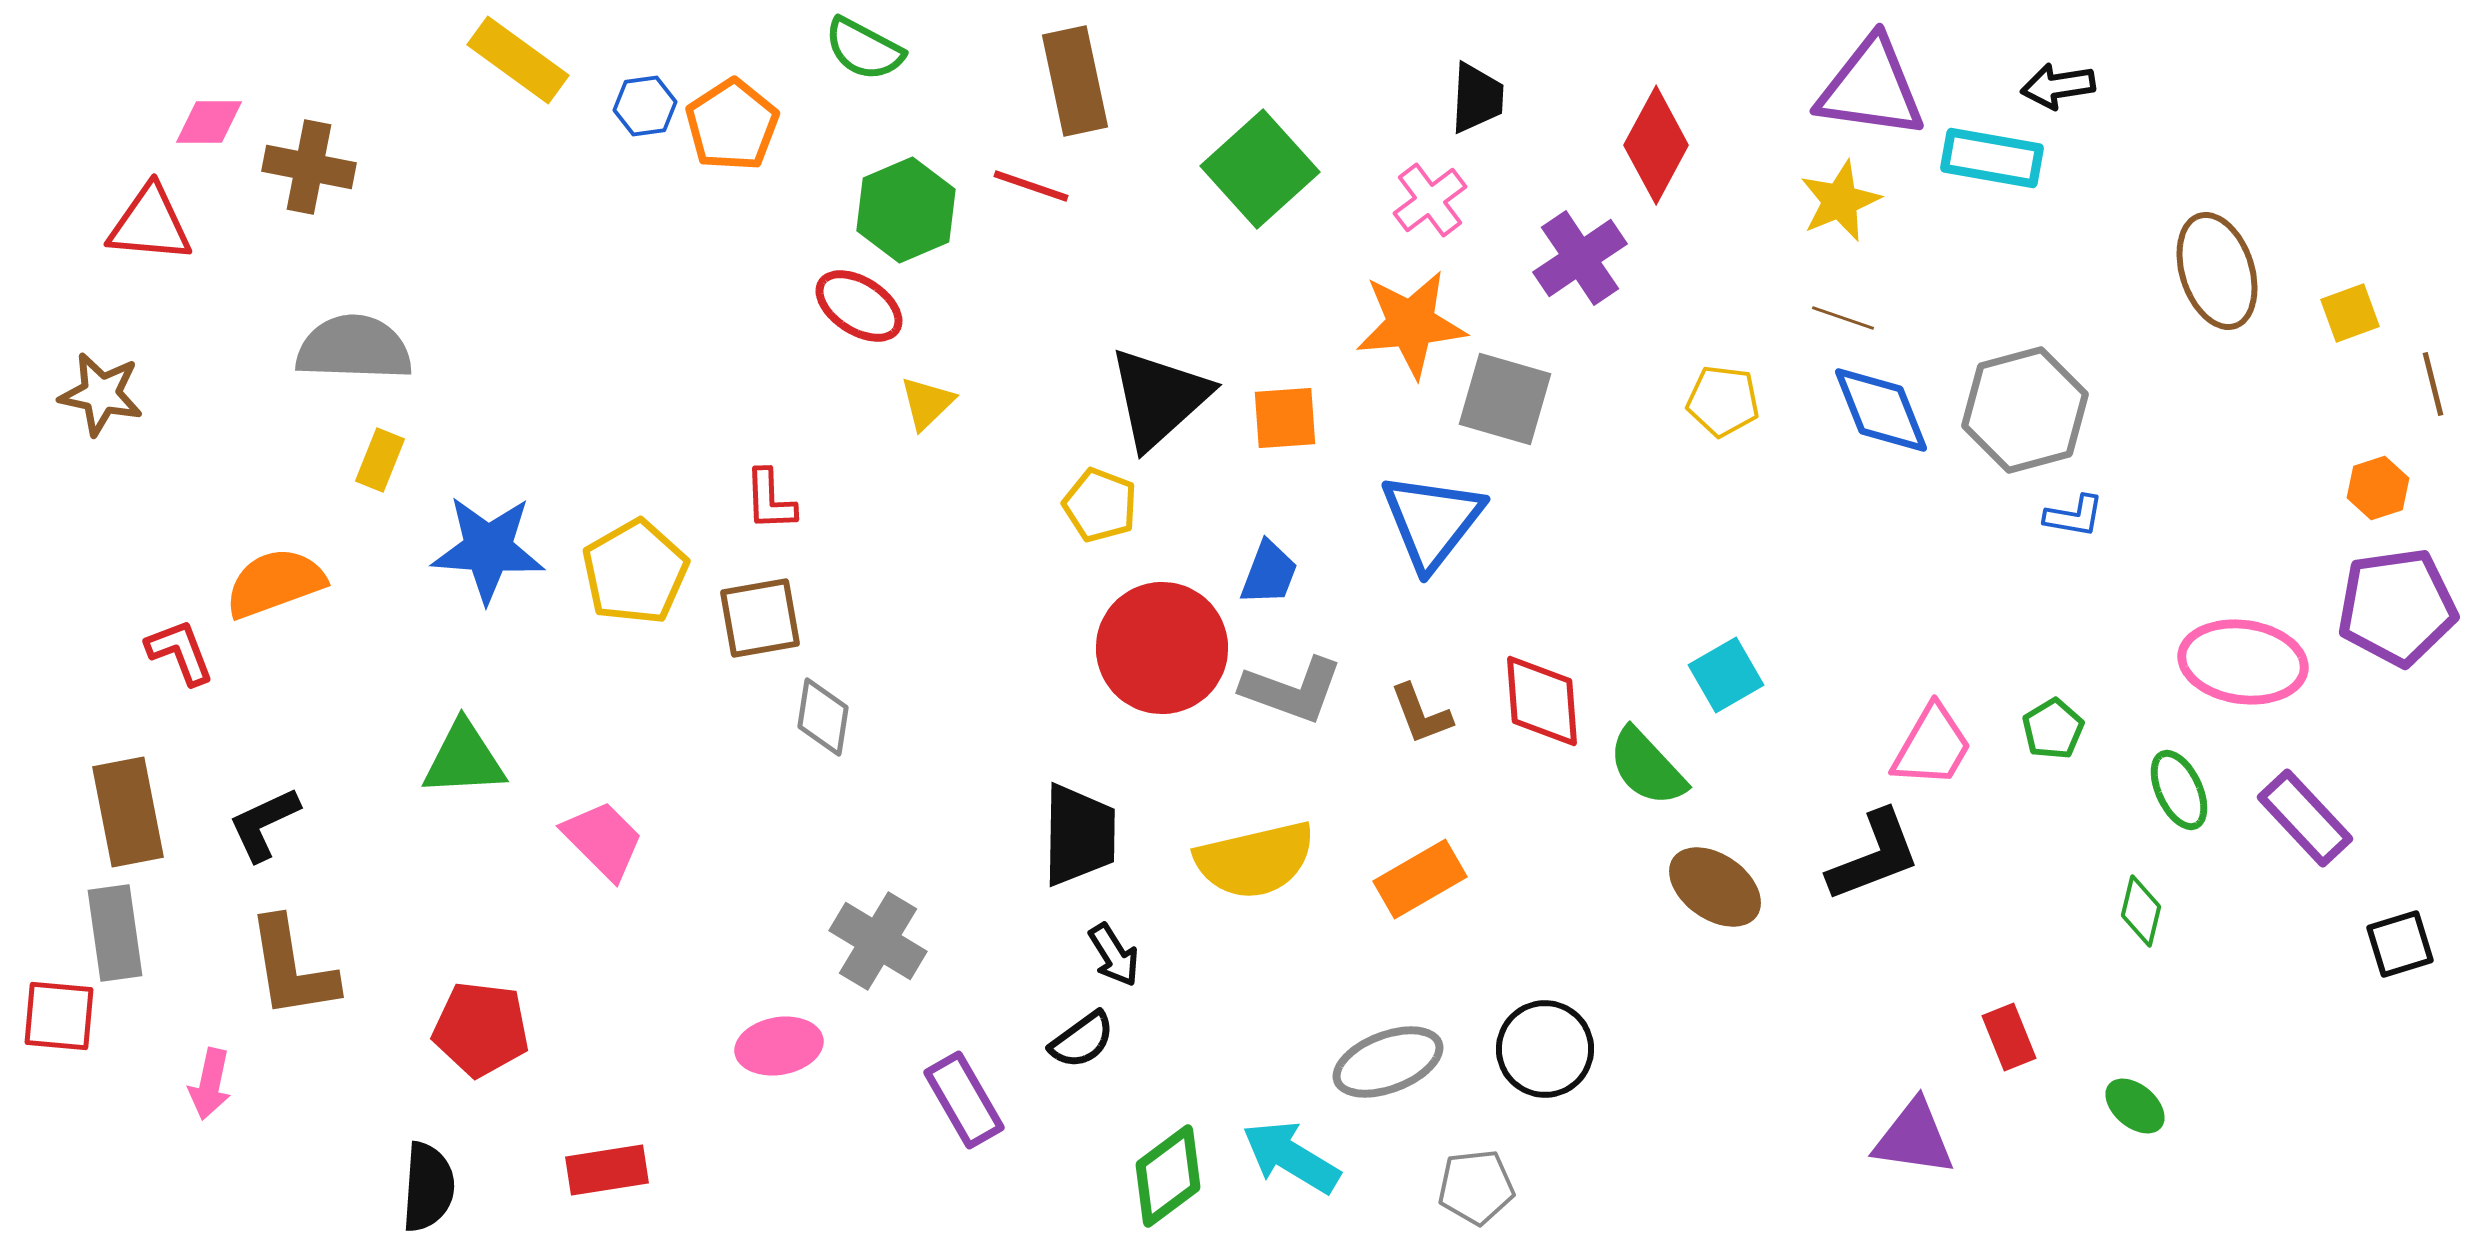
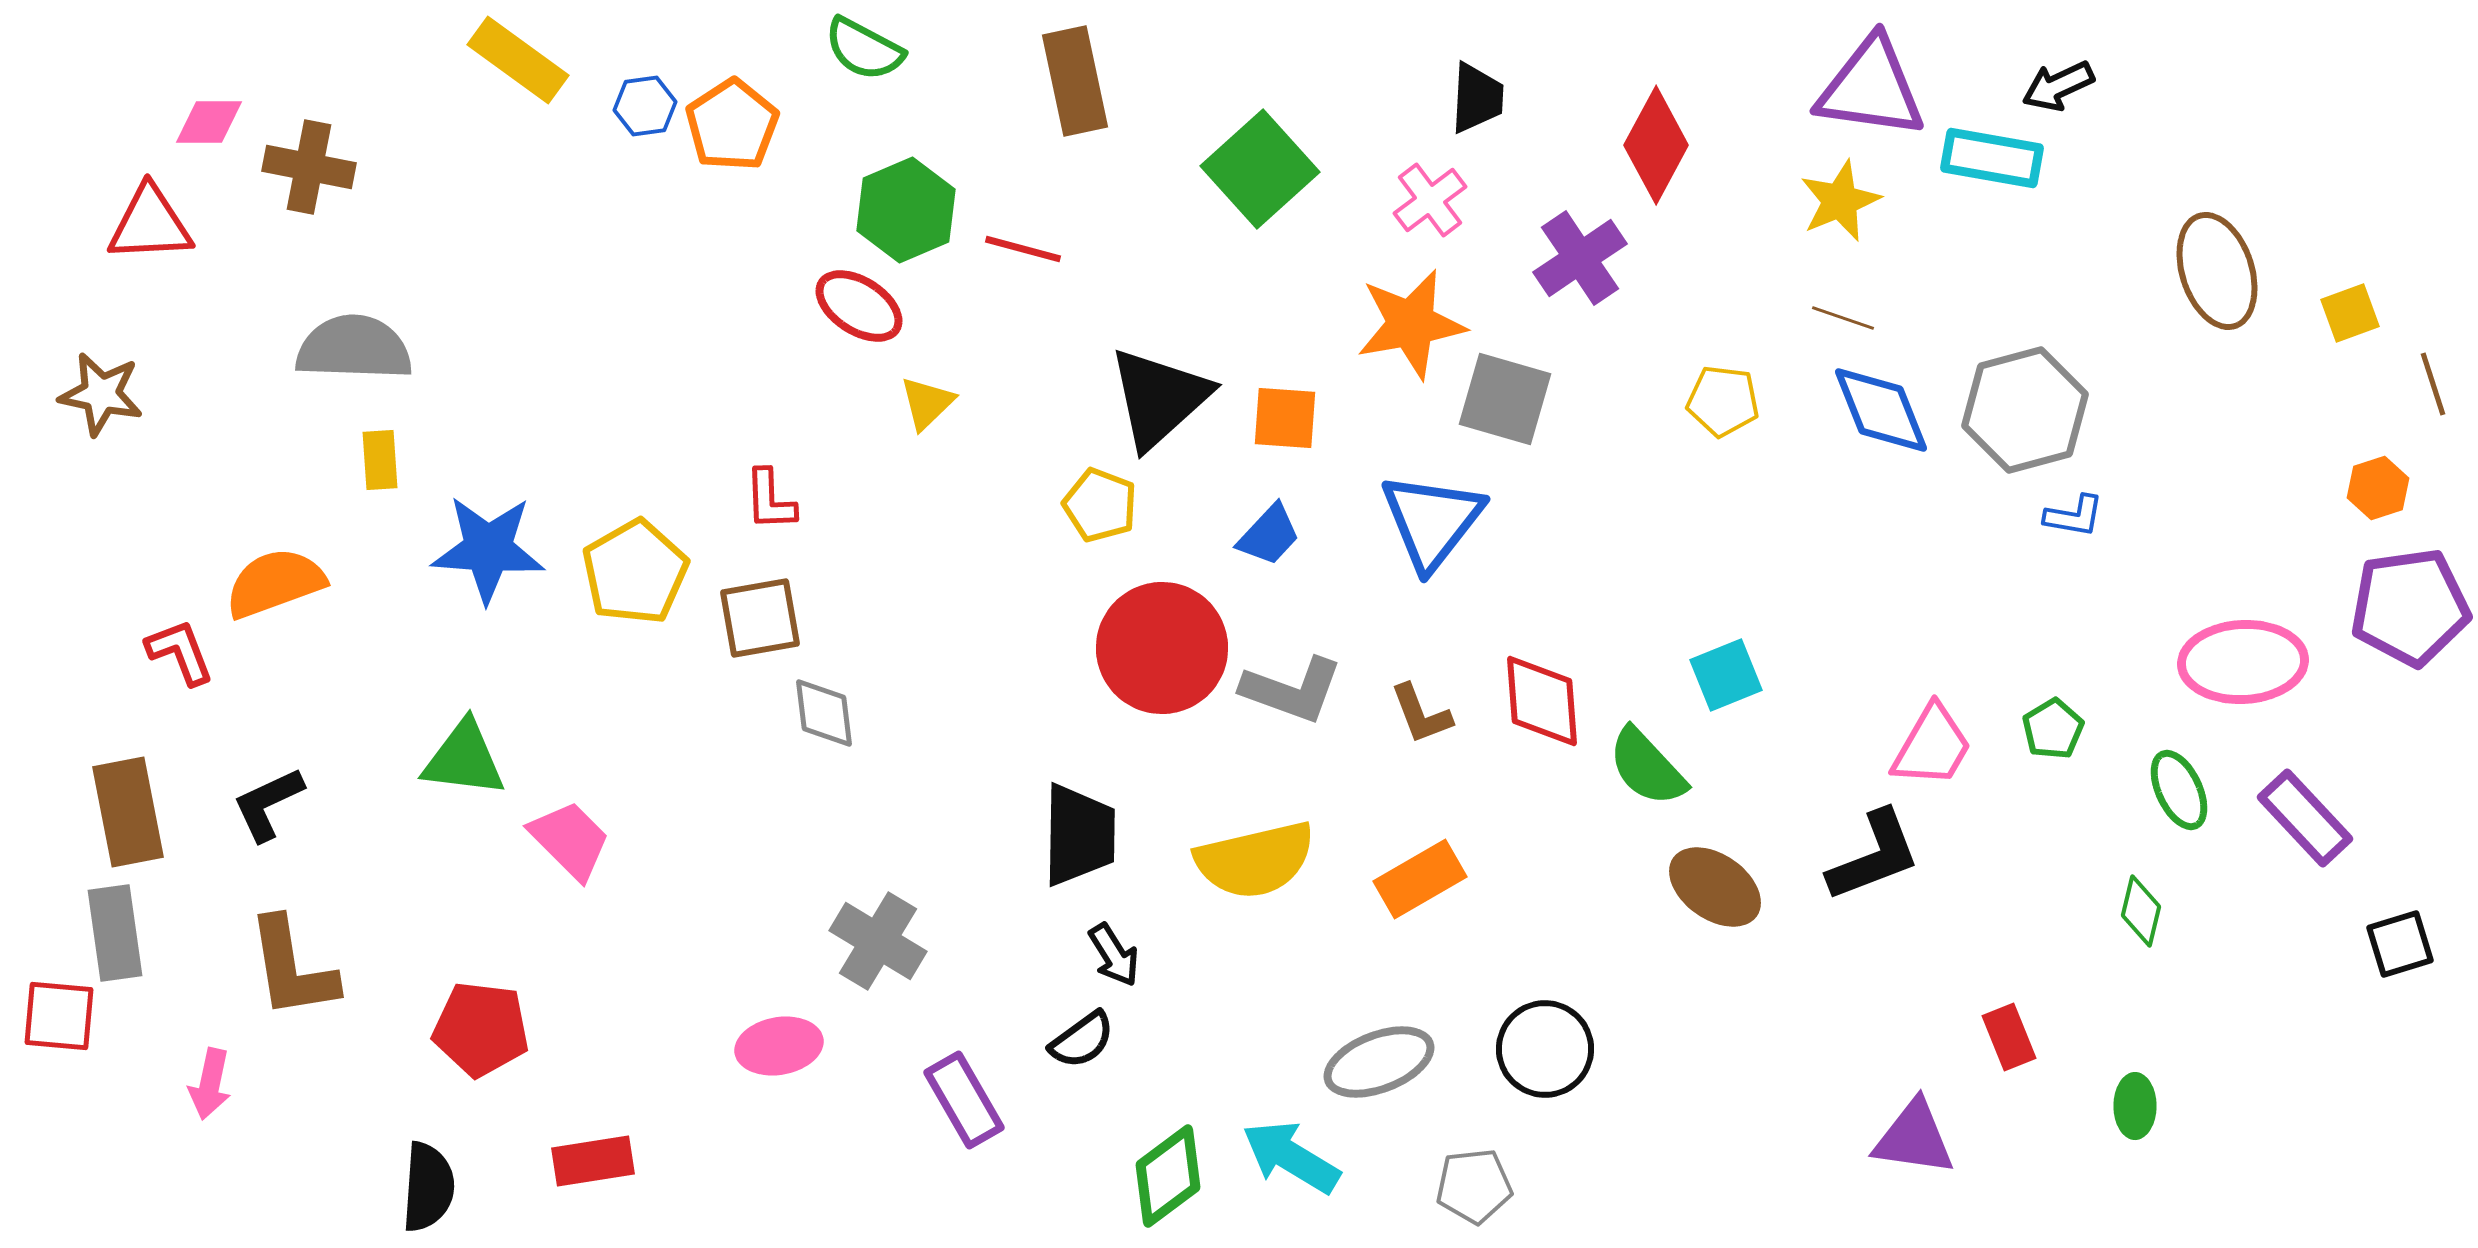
black arrow at (2058, 86): rotated 16 degrees counterclockwise
red line at (1031, 186): moved 8 px left, 63 px down; rotated 4 degrees counterclockwise
red triangle at (150, 224): rotated 8 degrees counterclockwise
orange star at (1411, 324): rotated 5 degrees counterclockwise
brown line at (2433, 384): rotated 4 degrees counterclockwise
orange square at (1285, 418): rotated 8 degrees clockwise
yellow rectangle at (380, 460): rotated 26 degrees counterclockwise
blue trapezoid at (1269, 573): moved 38 px up; rotated 22 degrees clockwise
purple pentagon at (2397, 607): moved 13 px right
pink ellipse at (2243, 662): rotated 11 degrees counterclockwise
cyan square at (1726, 675): rotated 8 degrees clockwise
gray diamond at (823, 717): moved 1 px right, 4 px up; rotated 16 degrees counterclockwise
green triangle at (464, 759): rotated 10 degrees clockwise
black L-shape at (264, 824): moved 4 px right, 20 px up
pink trapezoid at (603, 840): moved 33 px left
gray ellipse at (1388, 1062): moved 9 px left
green ellipse at (2135, 1106): rotated 50 degrees clockwise
red rectangle at (607, 1170): moved 14 px left, 9 px up
gray pentagon at (1476, 1187): moved 2 px left, 1 px up
